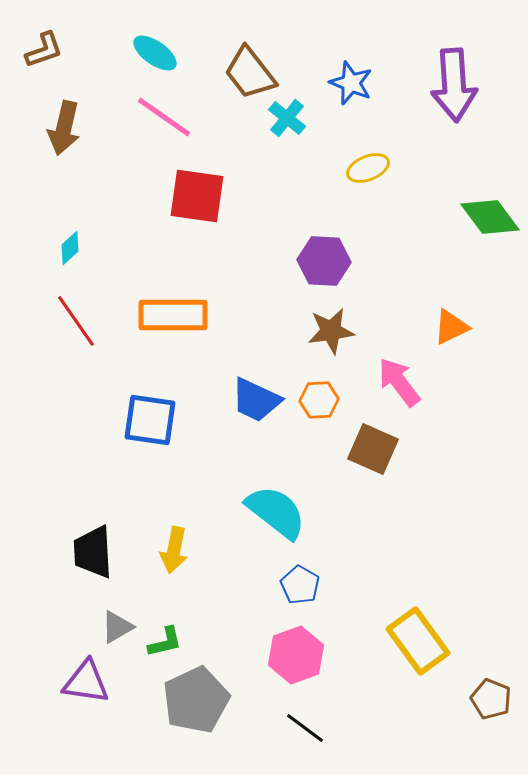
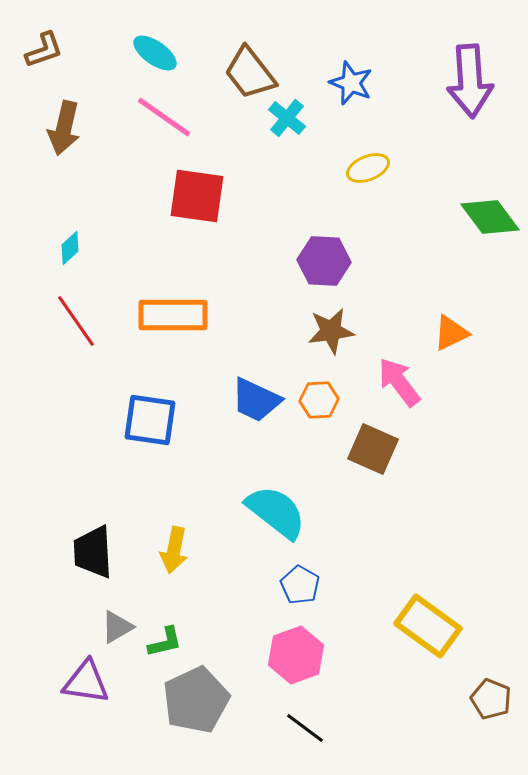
purple arrow: moved 16 px right, 4 px up
orange triangle: moved 6 px down
yellow rectangle: moved 10 px right, 15 px up; rotated 18 degrees counterclockwise
